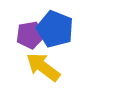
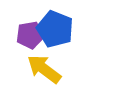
yellow arrow: moved 1 px right, 2 px down
